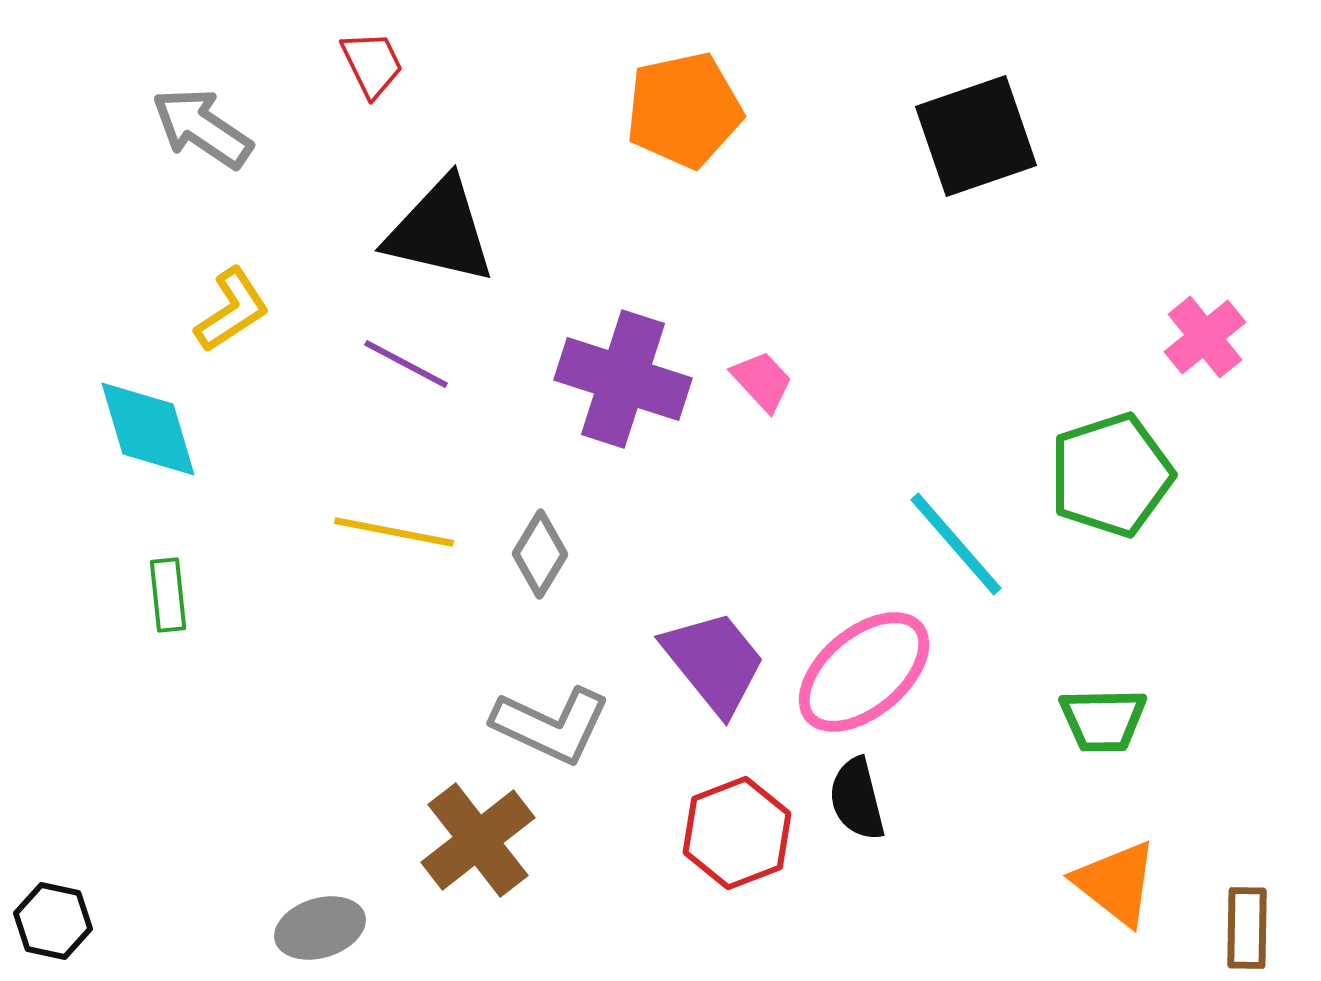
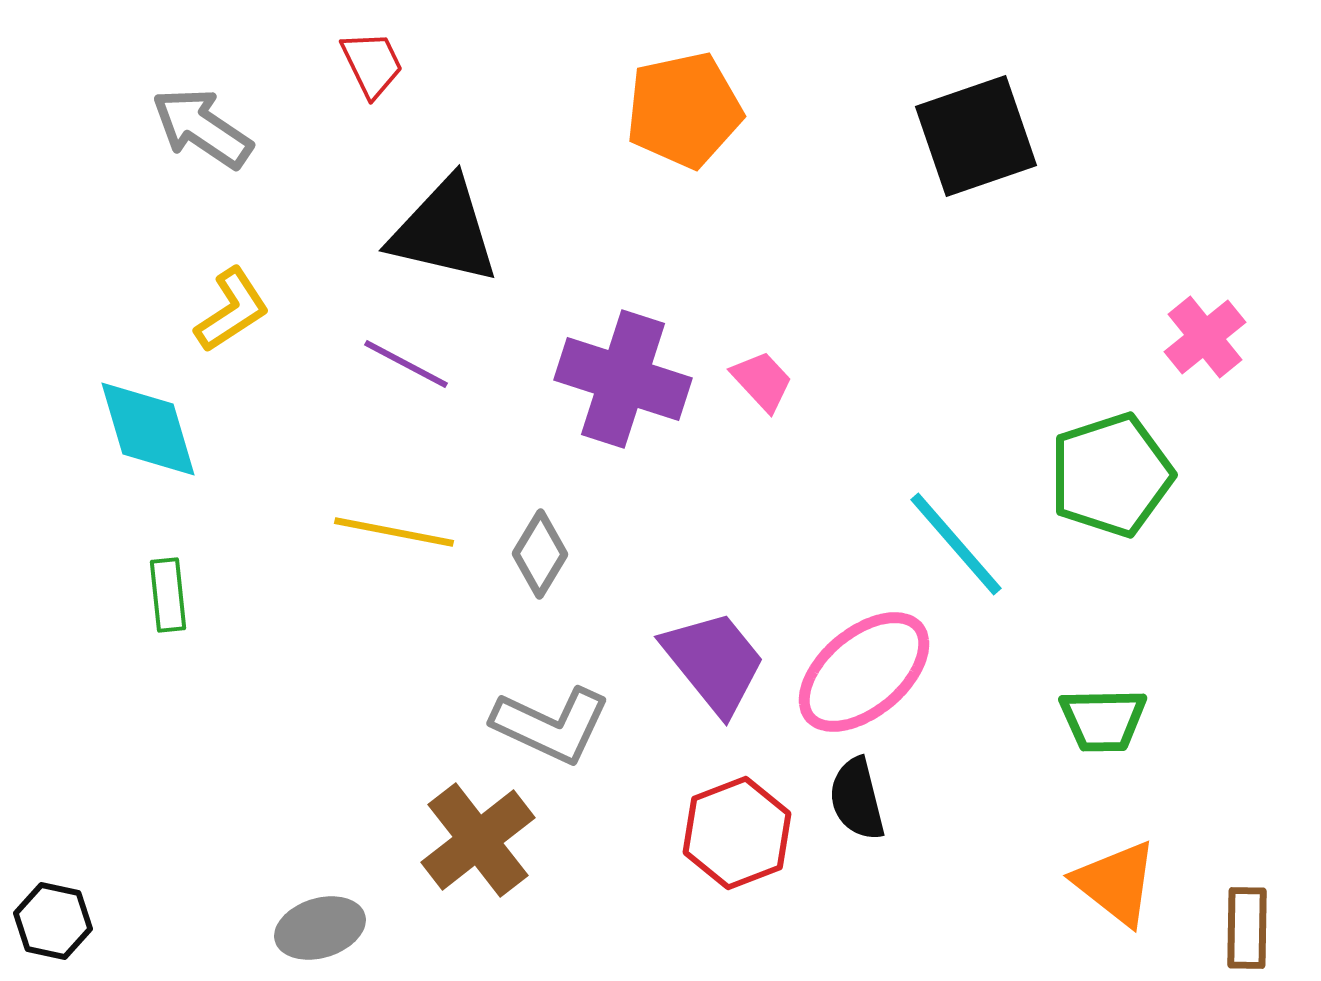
black triangle: moved 4 px right
